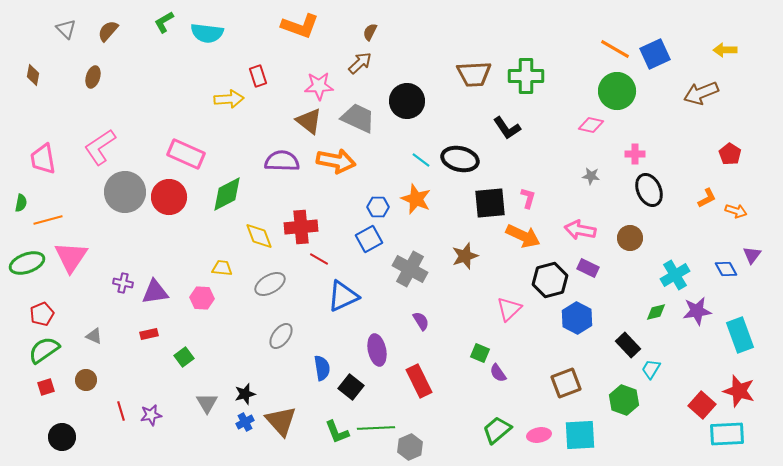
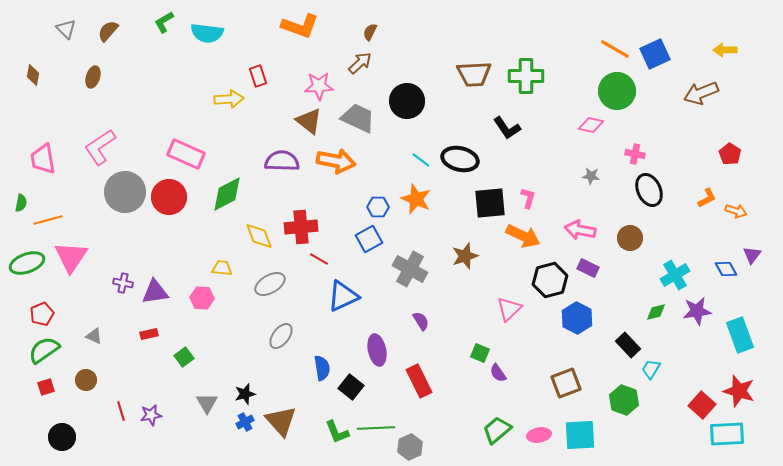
pink cross at (635, 154): rotated 12 degrees clockwise
